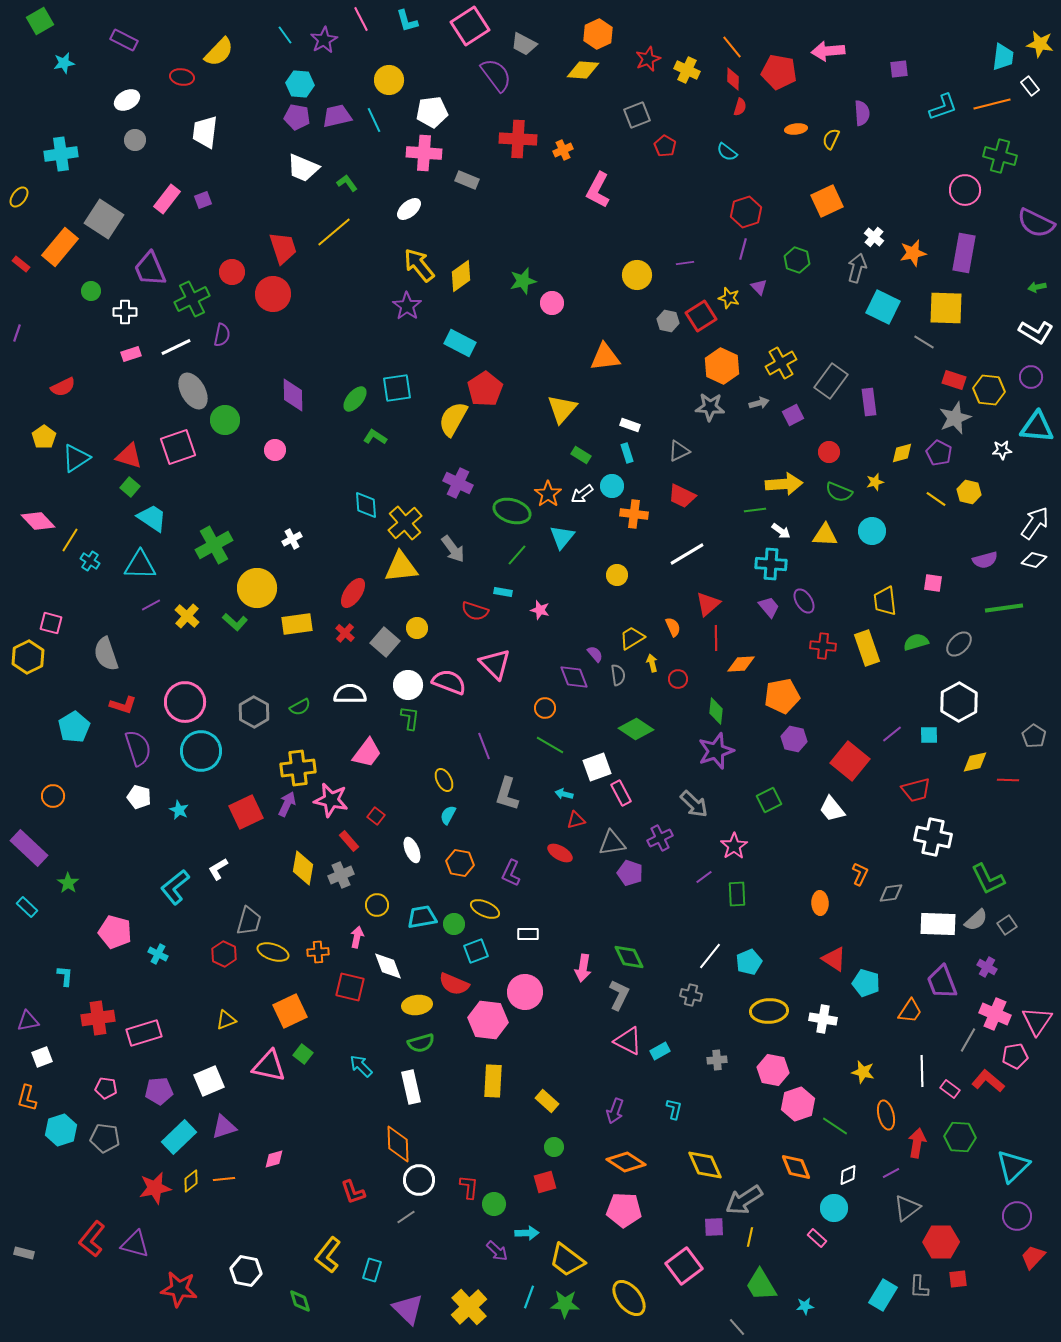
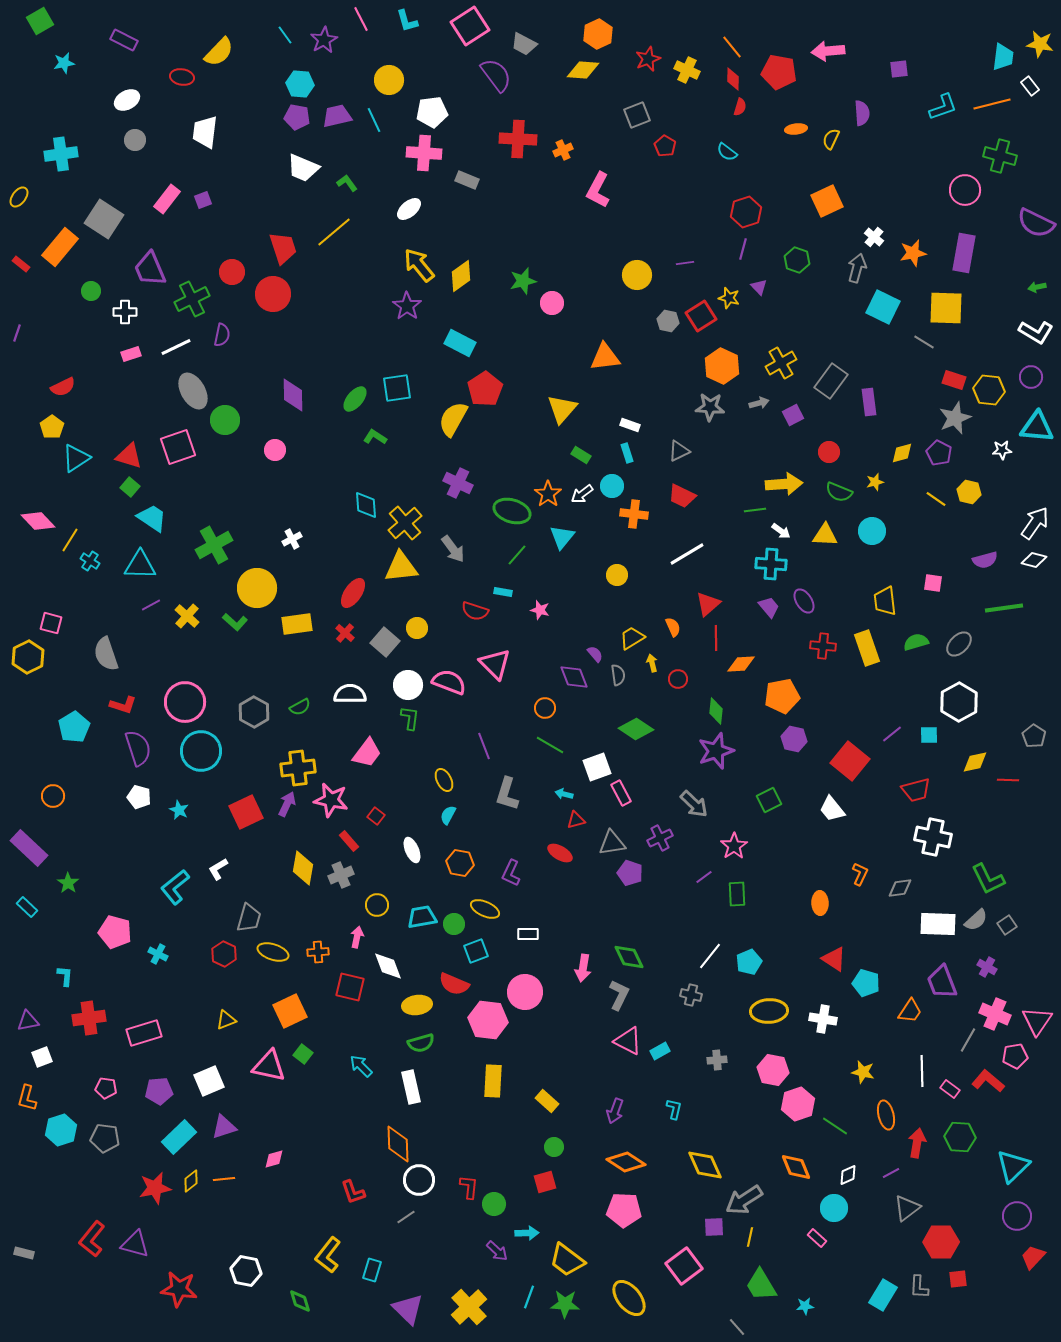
yellow pentagon at (44, 437): moved 8 px right, 10 px up
gray diamond at (891, 893): moved 9 px right, 5 px up
gray trapezoid at (249, 921): moved 3 px up
red cross at (98, 1018): moved 9 px left
